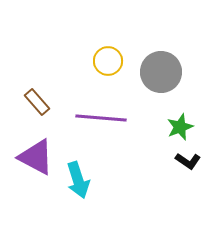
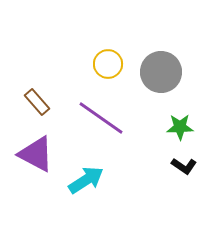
yellow circle: moved 3 px down
purple line: rotated 30 degrees clockwise
green star: rotated 20 degrees clockwise
purple triangle: moved 3 px up
black L-shape: moved 4 px left, 5 px down
cyan arrow: moved 8 px right; rotated 105 degrees counterclockwise
